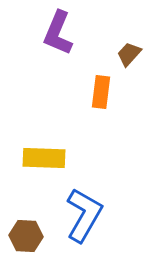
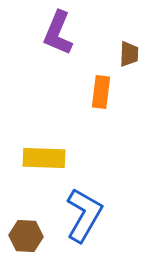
brown trapezoid: rotated 140 degrees clockwise
